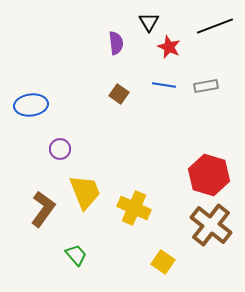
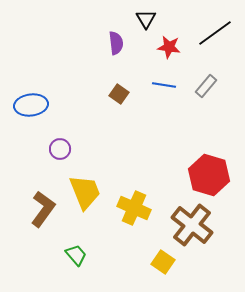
black triangle: moved 3 px left, 3 px up
black line: moved 7 px down; rotated 15 degrees counterclockwise
red star: rotated 15 degrees counterclockwise
gray rectangle: rotated 40 degrees counterclockwise
brown cross: moved 19 px left
